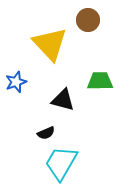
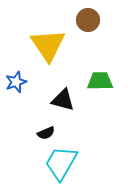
yellow triangle: moved 2 px left, 1 px down; rotated 9 degrees clockwise
